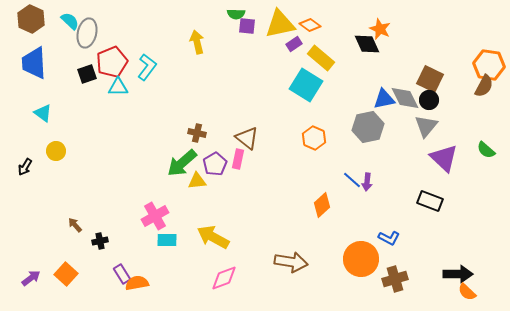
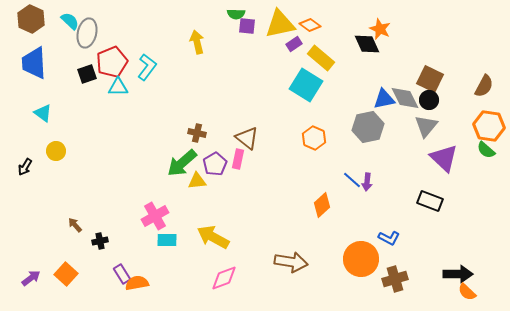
orange hexagon at (489, 65): moved 61 px down
